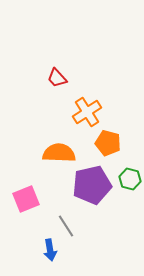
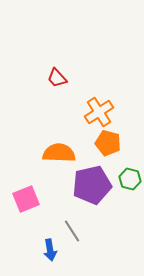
orange cross: moved 12 px right
gray line: moved 6 px right, 5 px down
